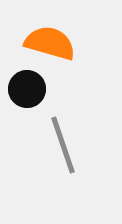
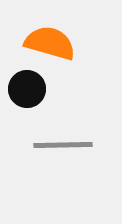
gray line: rotated 72 degrees counterclockwise
